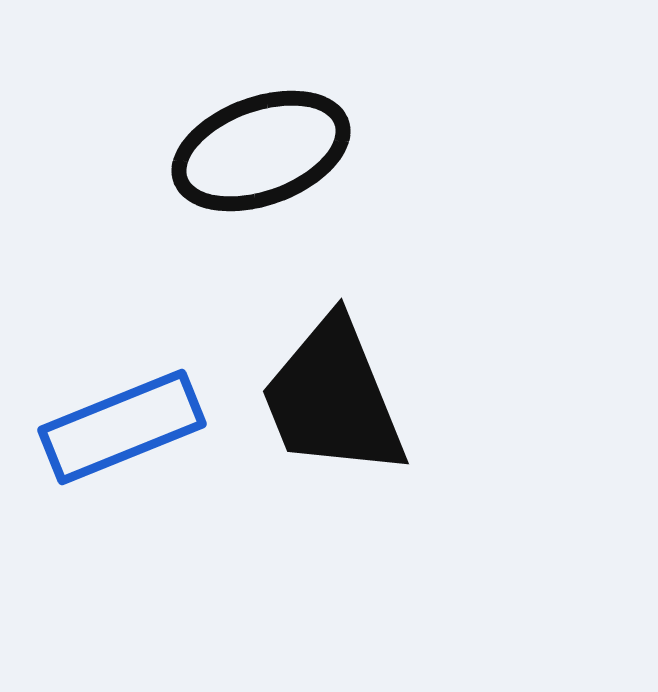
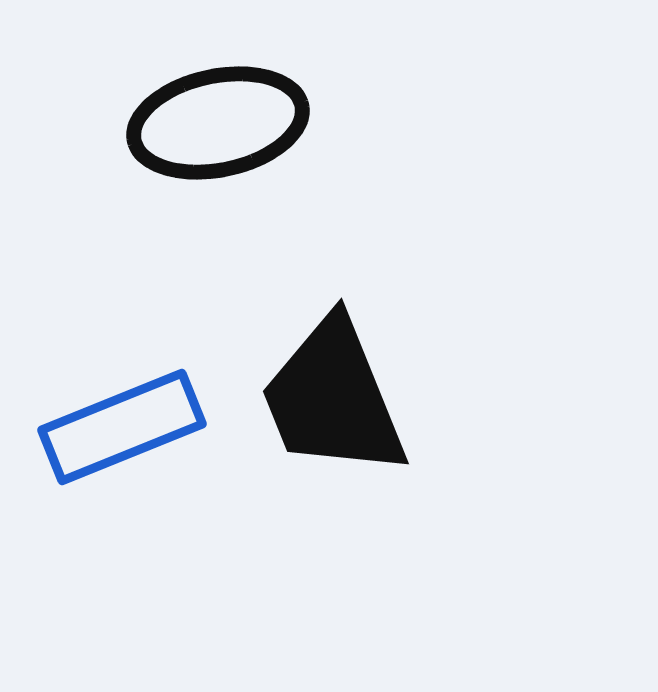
black ellipse: moved 43 px left, 28 px up; rotated 8 degrees clockwise
